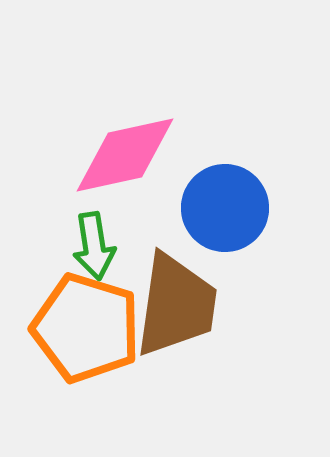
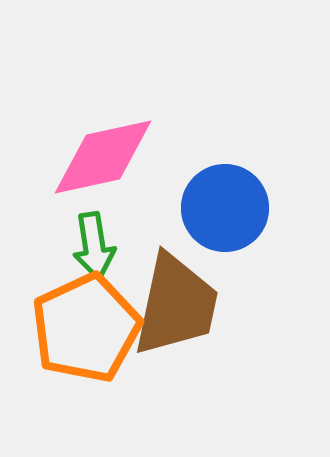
pink diamond: moved 22 px left, 2 px down
brown trapezoid: rotated 4 degrees clockwise
orange pentagon: rotated 30 degrees clockwise
